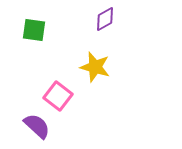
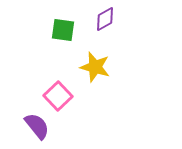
green square: moved 29 px right
pink square: rotated 8 degrees clockwise
purple semicircle: rotated 8 degrees clockwise
